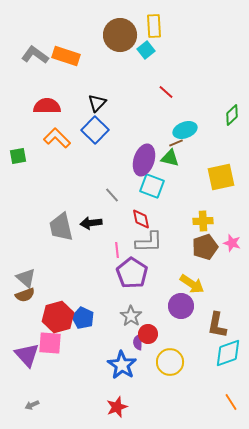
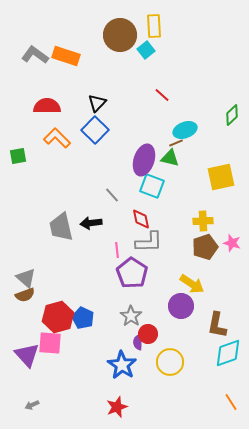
red line at (166, 92): moved 4 px left, 3 px down
